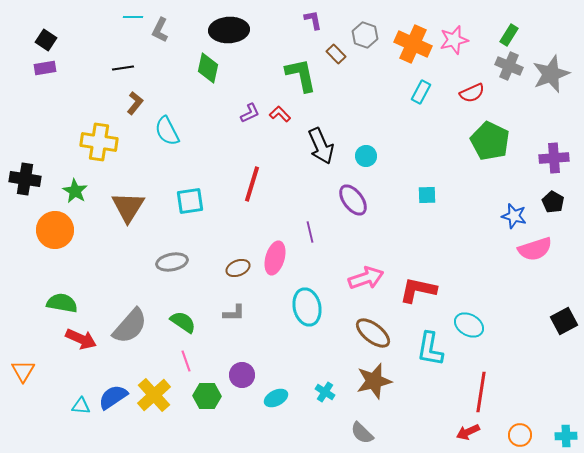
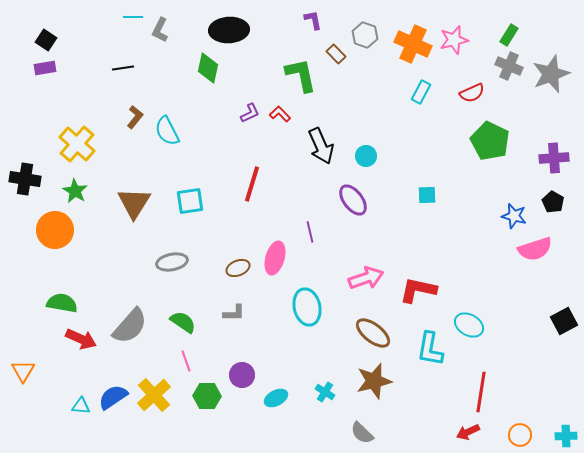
brown L-shape at (135, 103): moved 14 px down
yellow cross at (99, 142): moved 22 px left, 2 px down; rotated 33 degrees clockwise
brown triangle at (128, 207): moved 6 px right, 4 px up
